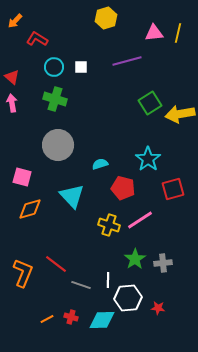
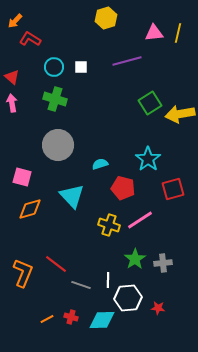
red L-shape: moved 7 px left
